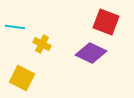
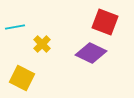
red square: moved 1 px left
cyan line: rotated 18 degrees counterclockwise
yellow cross: rotated 18 degrees clockwise
